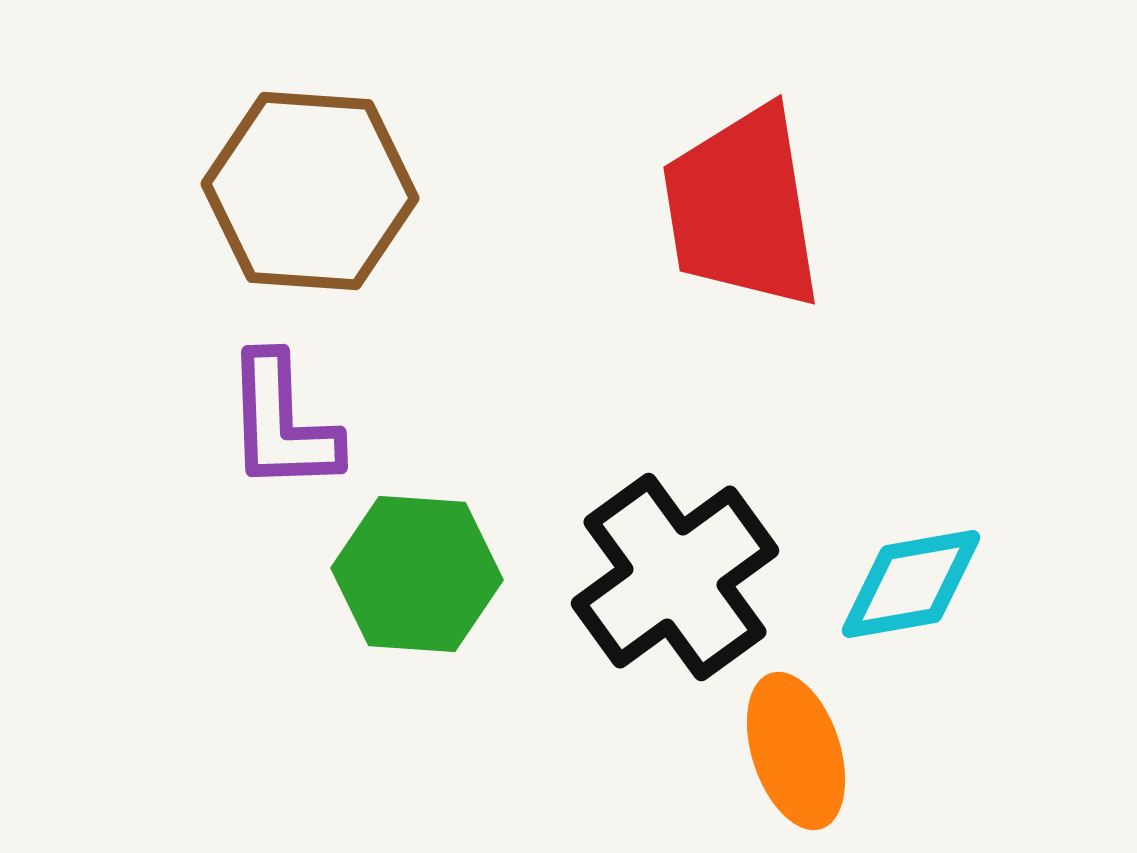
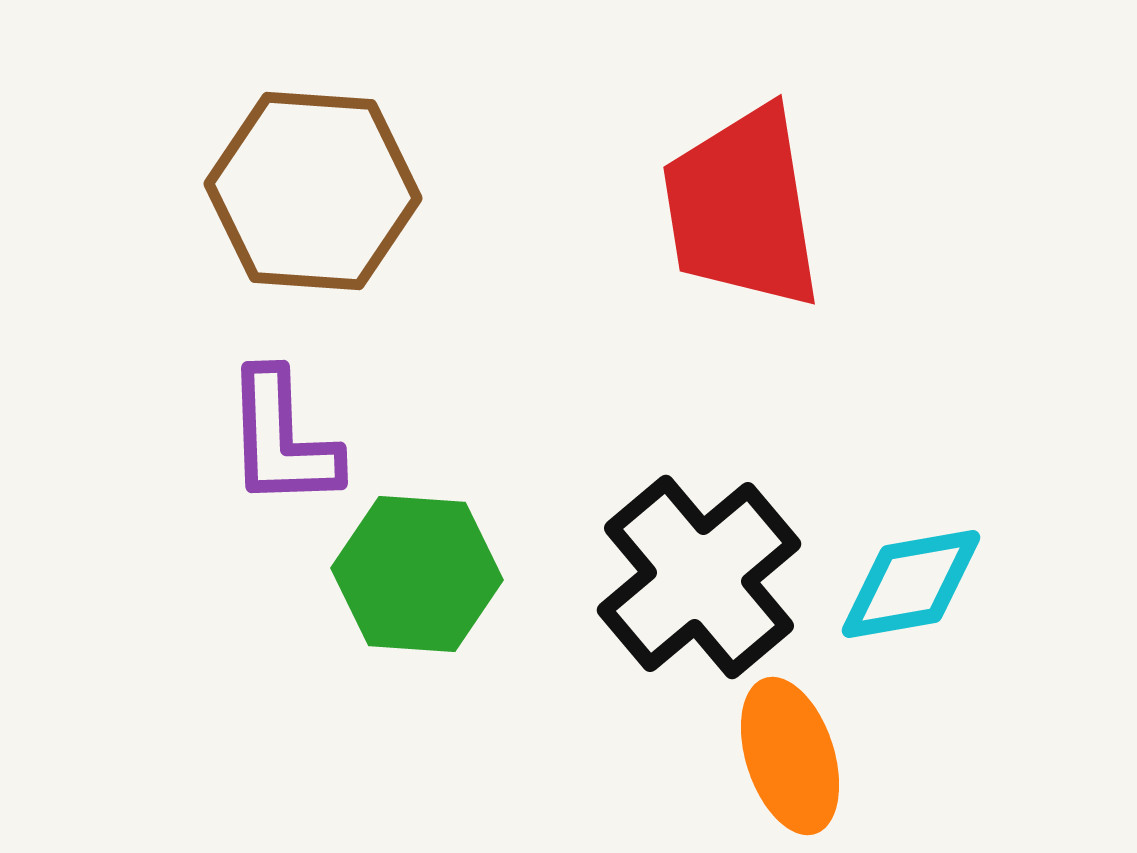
brown hexagon: moved 3 px right
purple L-shape: moved 16 px down
black cross: moved 24 px right; rotated 4 degrees counterclockwise
orange ellipse: moved 6 px left, 5 px down
